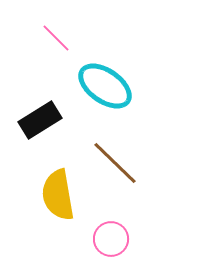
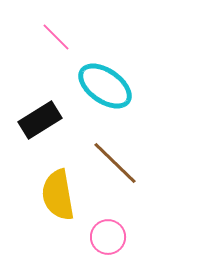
pink line: moved 1 px up
pink circle: moved 3 px left, 2 px up
